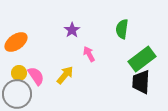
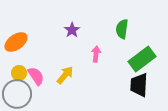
pink arrow: moved 7 px right; rotated 35 degrees clockwise
black trapezoid: moved 2 px left, 3 px down
